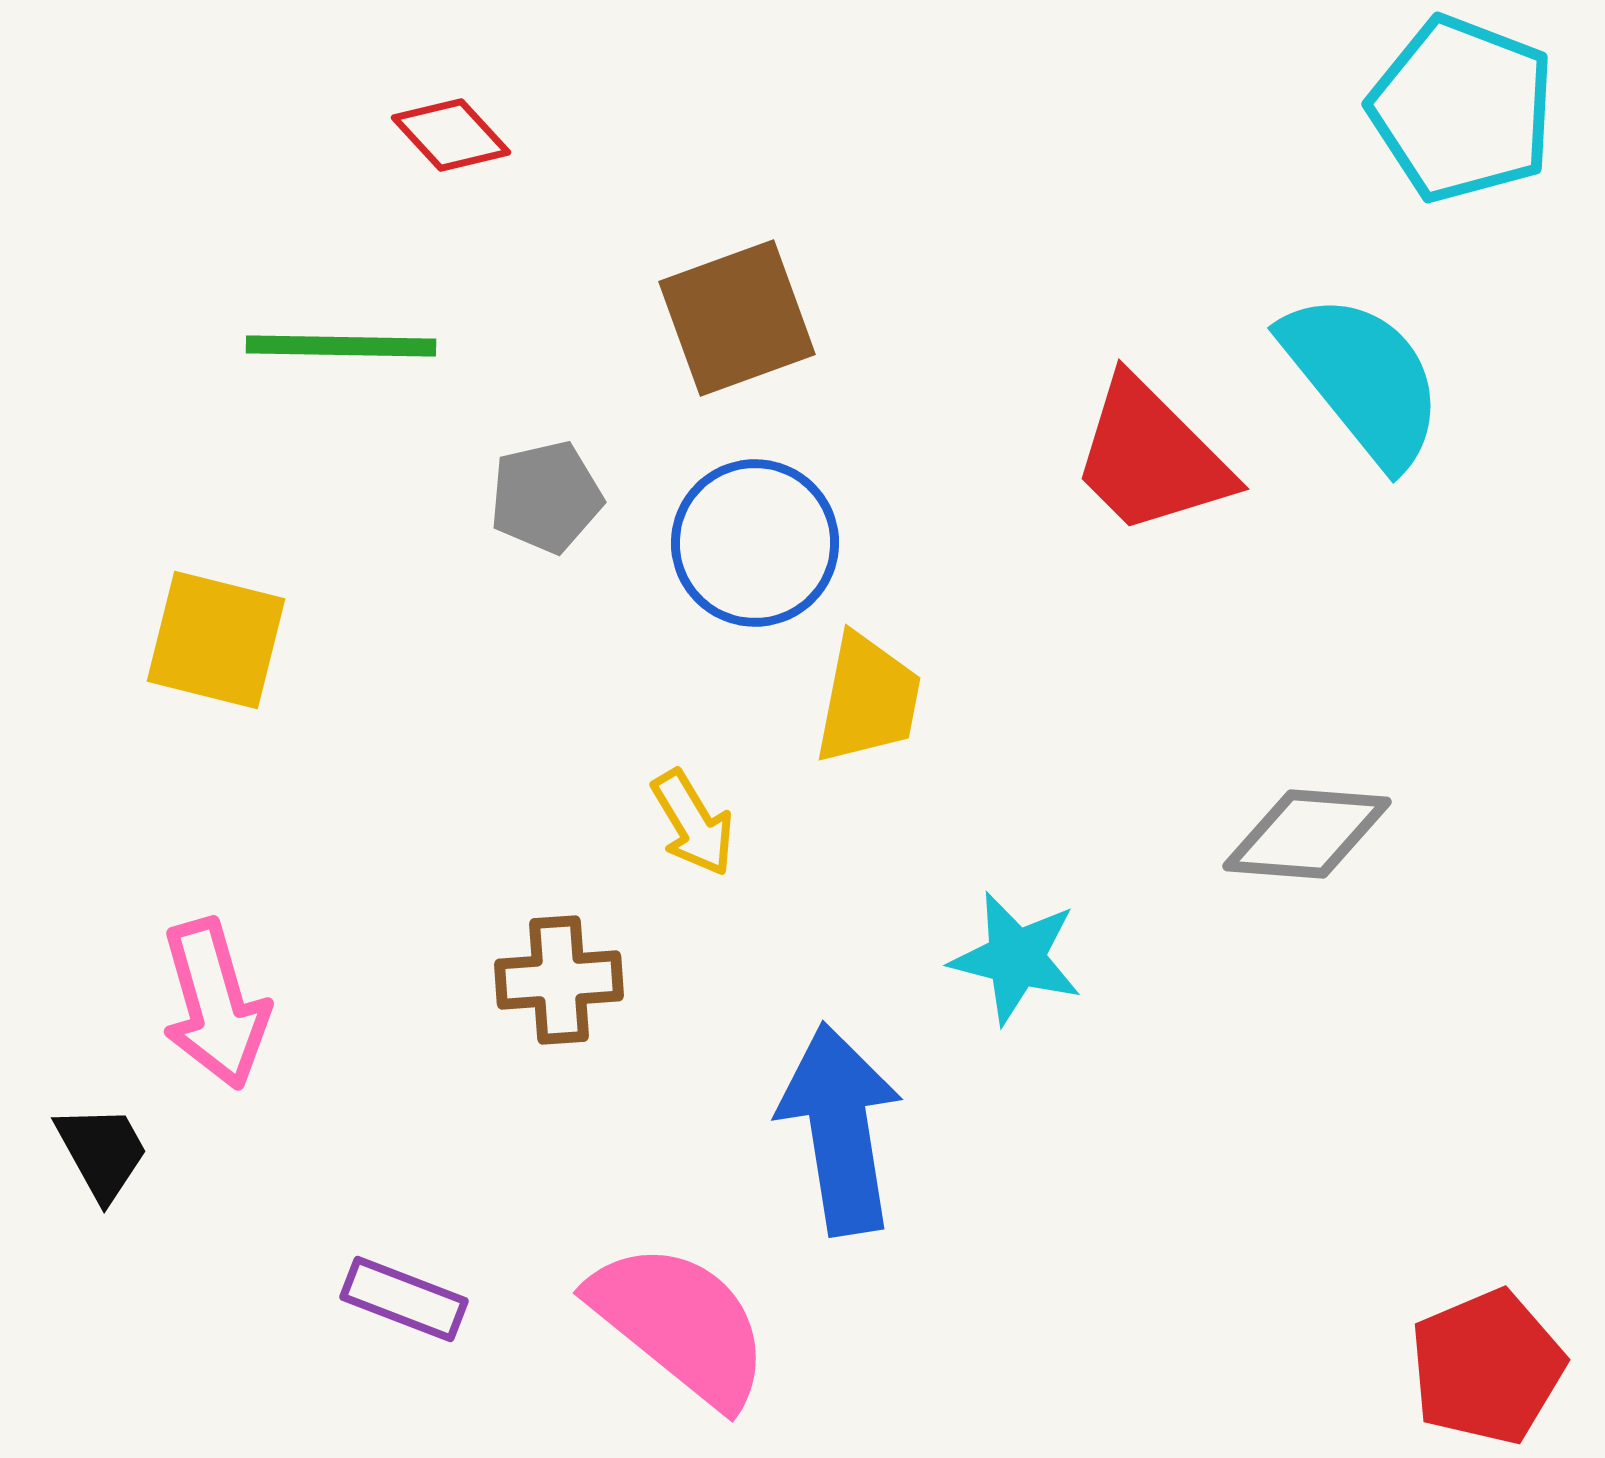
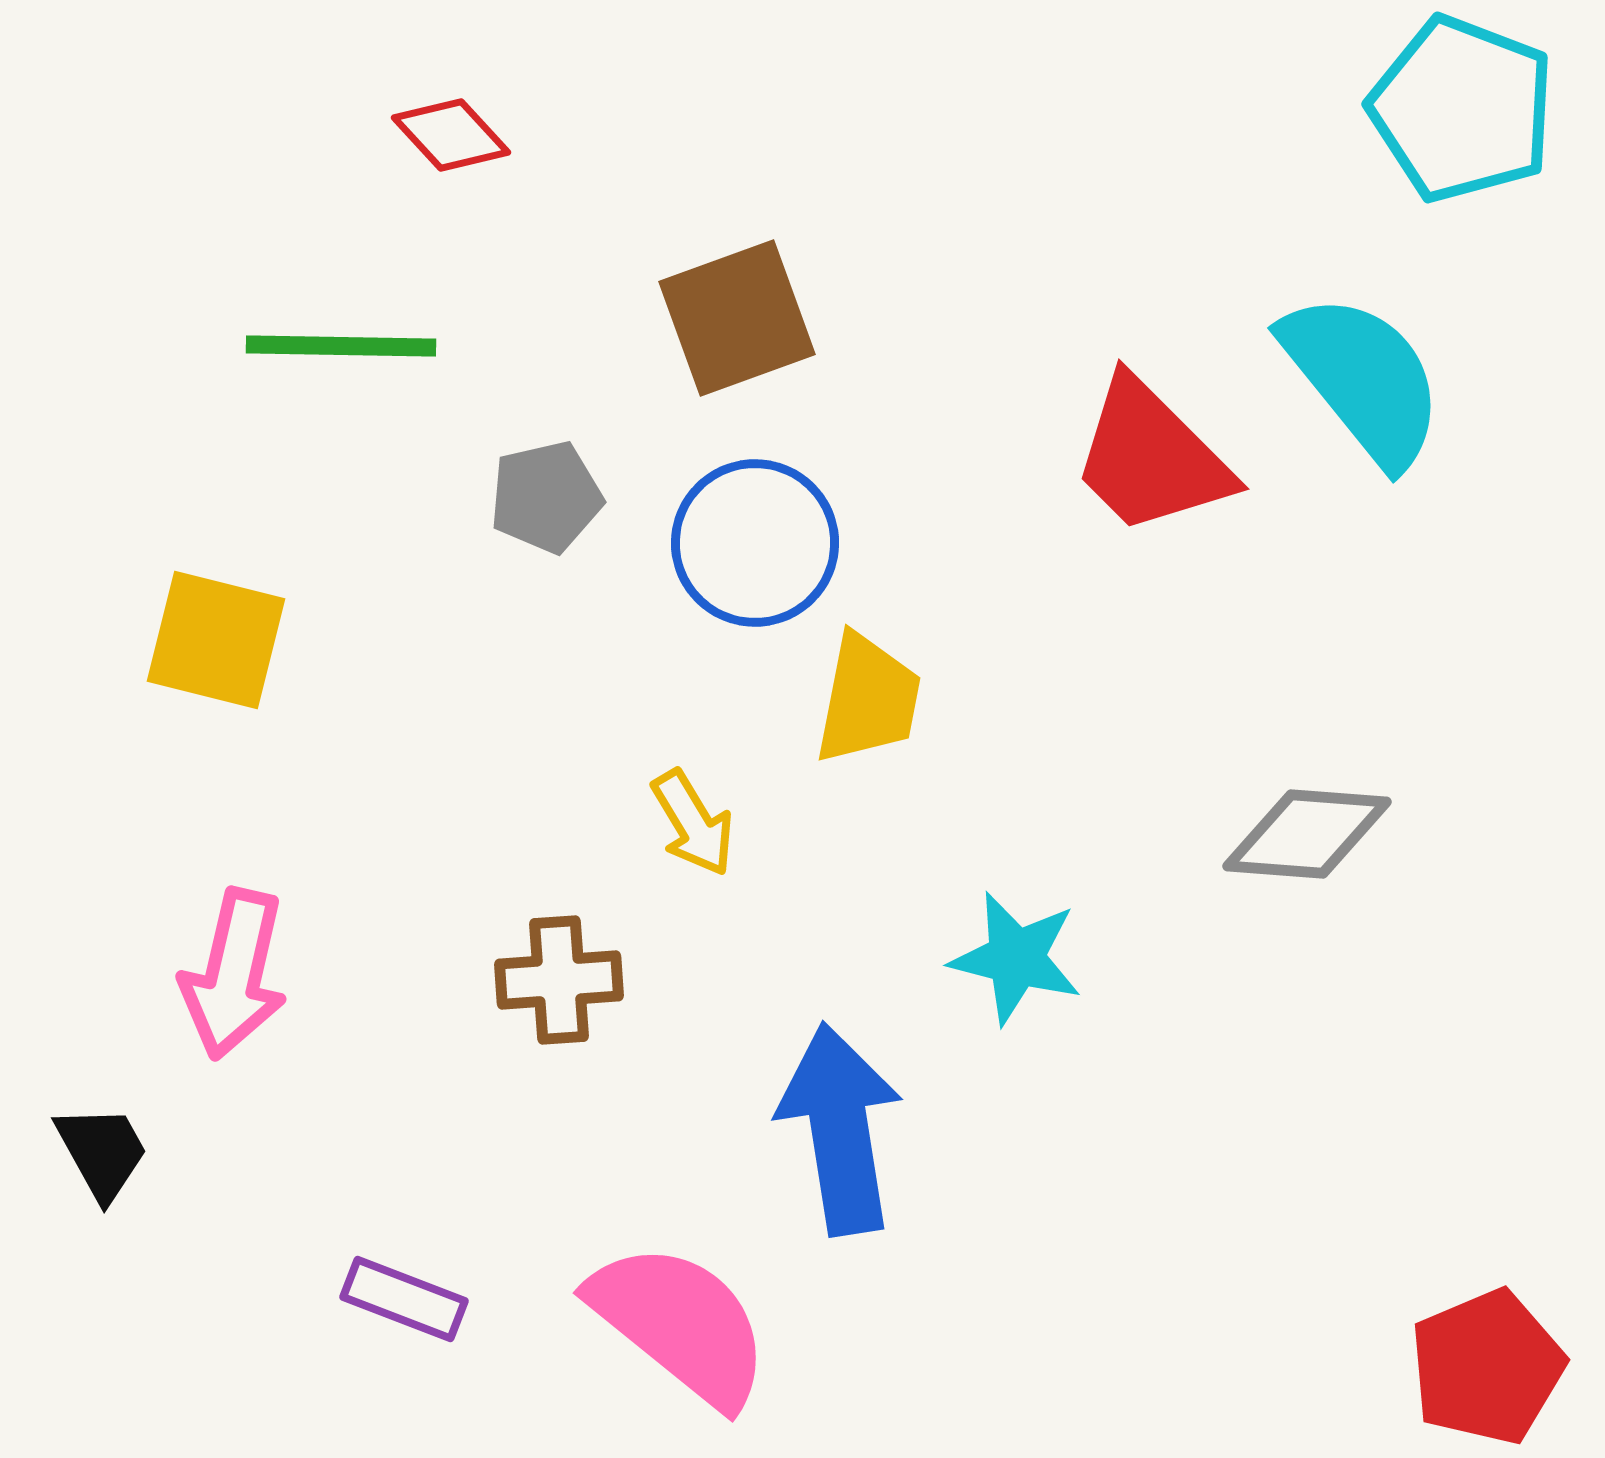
pink arrow: moved 19 px right, 30 px up; rotated 29 degrees clockwise
